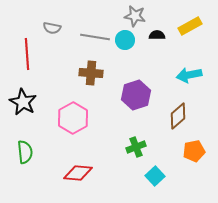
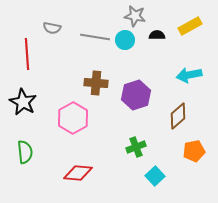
brown cross: moved 5 px right, 10 px down
